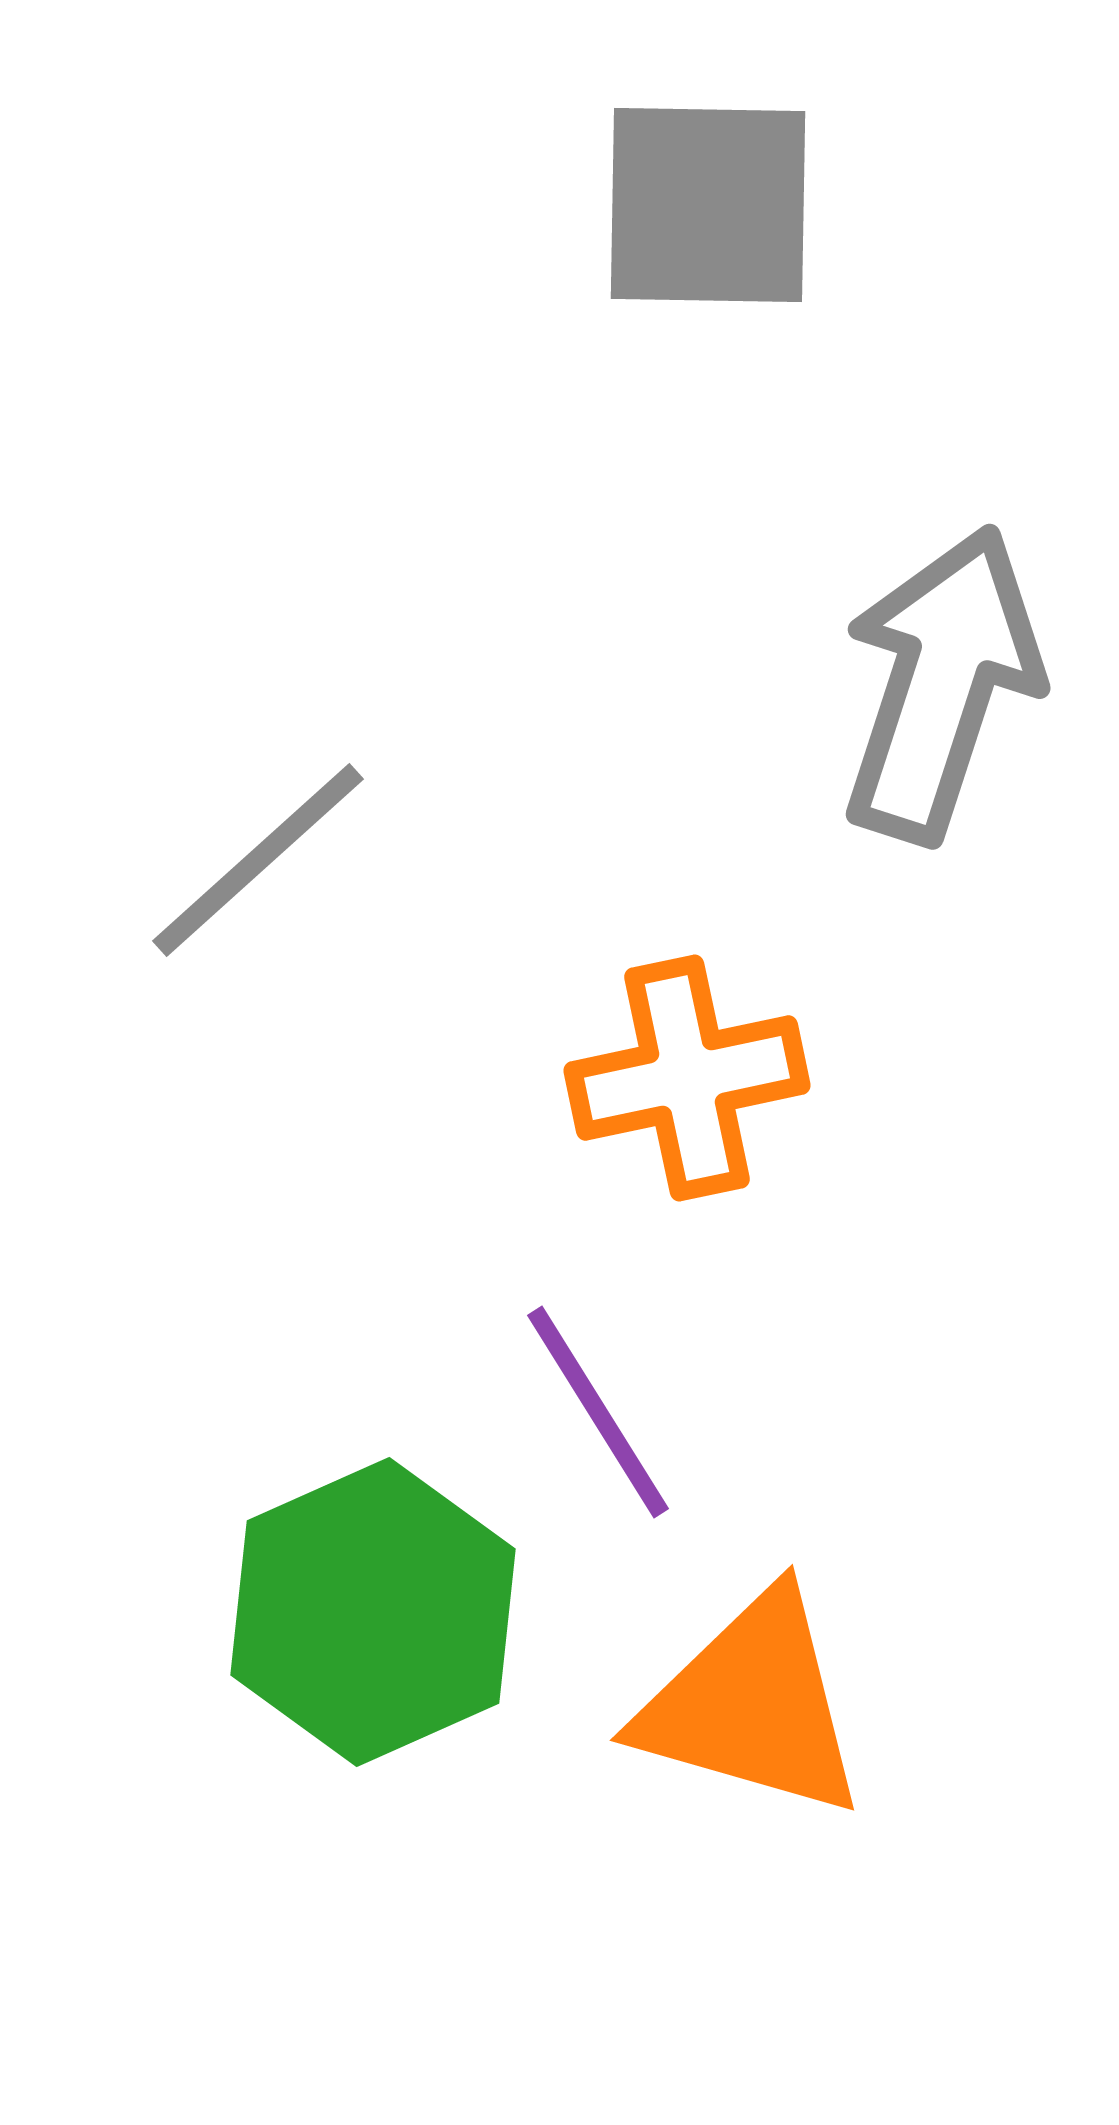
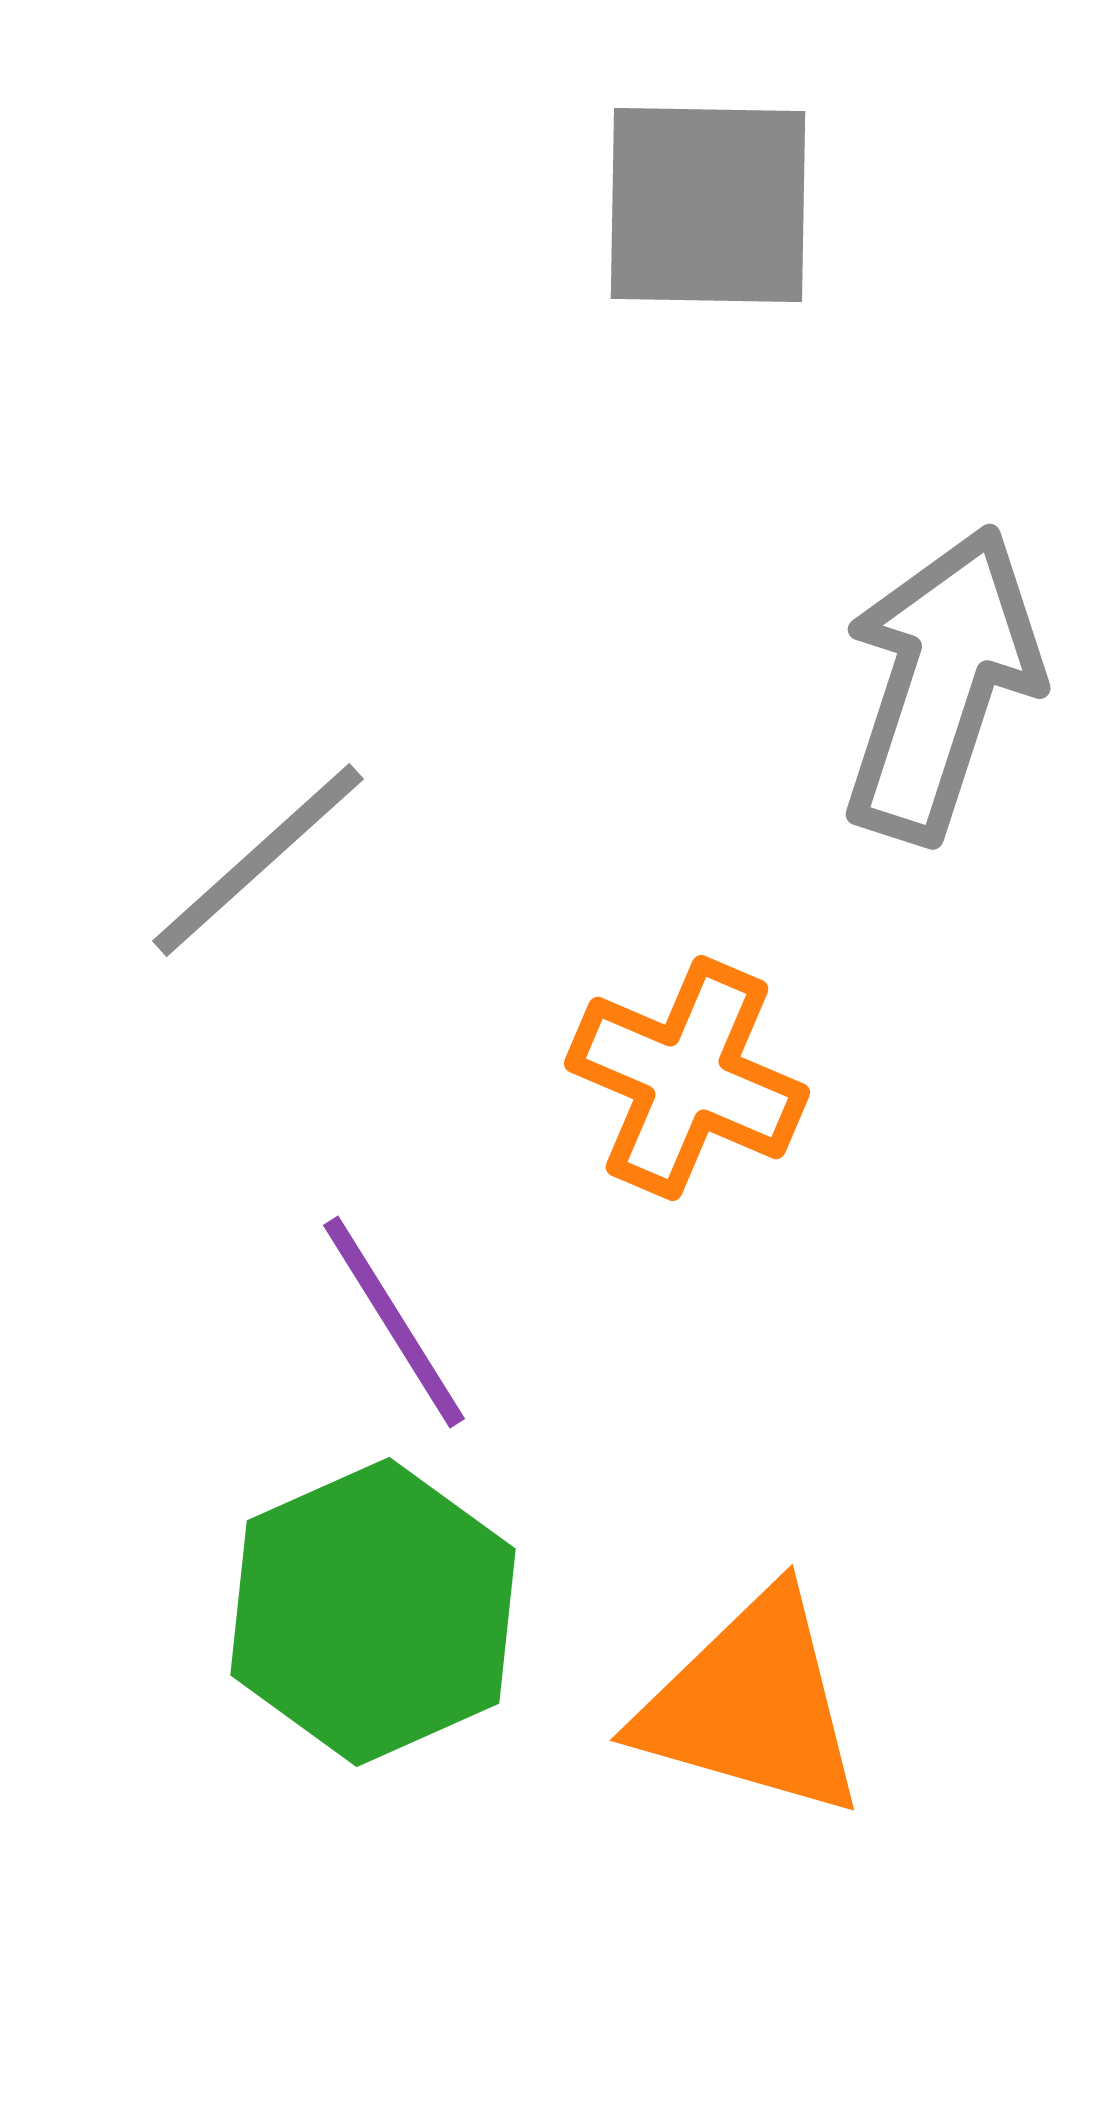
orange cross: rotated 35 degrees clockwise
purple line: moved 204 px left, 90 px up
